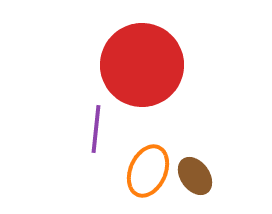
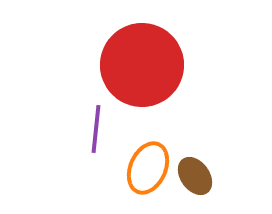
orange ellipse: moved 3 px up
